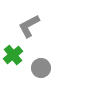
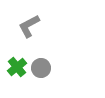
green cross: moved 4 px right, 12 px down
